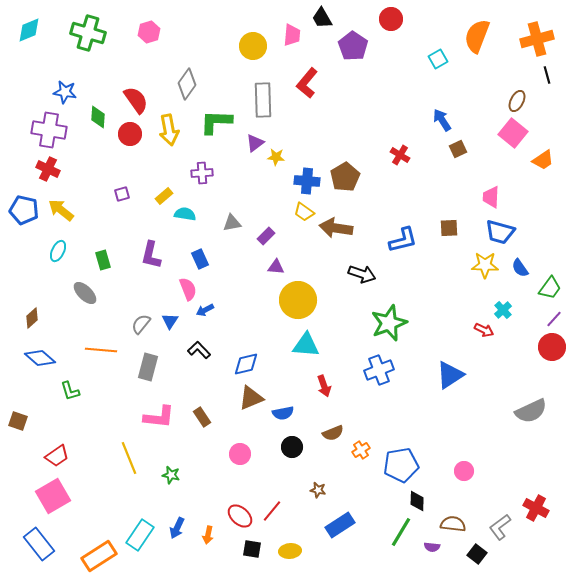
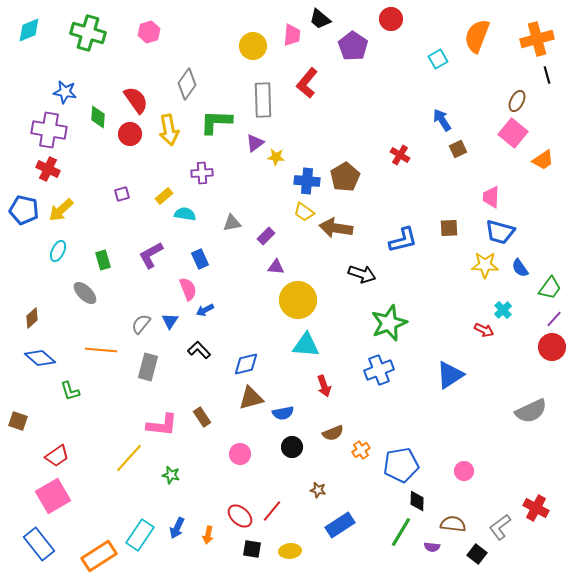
black trapezoid at (322, 18): moved 2 px left, 1 px down; rotated 20 degrees counterclockwise
yellow arrow at (61, 210): rotated 80 degrees counterclockwise
purple L-shape at (151, 255): rotated 48 degrees clockwise
brown triangle at (251, 398): rotated 8 degrees clockwise
pink L-shape at (159, 417): moved 3 px right, 8 px down
yellow line at (129, 458): rotated 64 degrees clockwise
